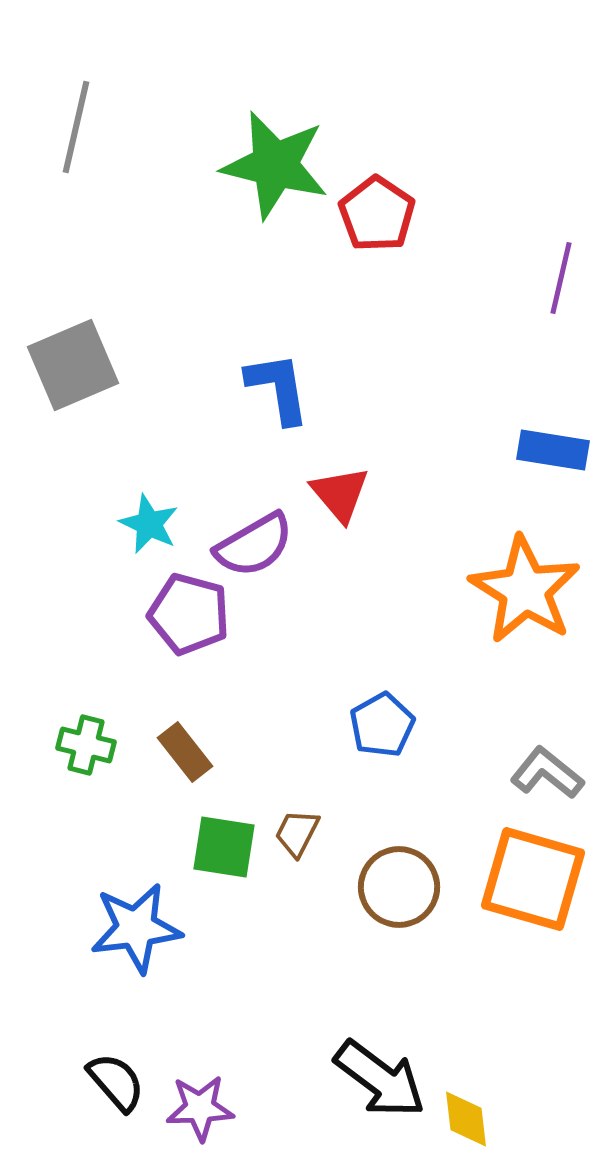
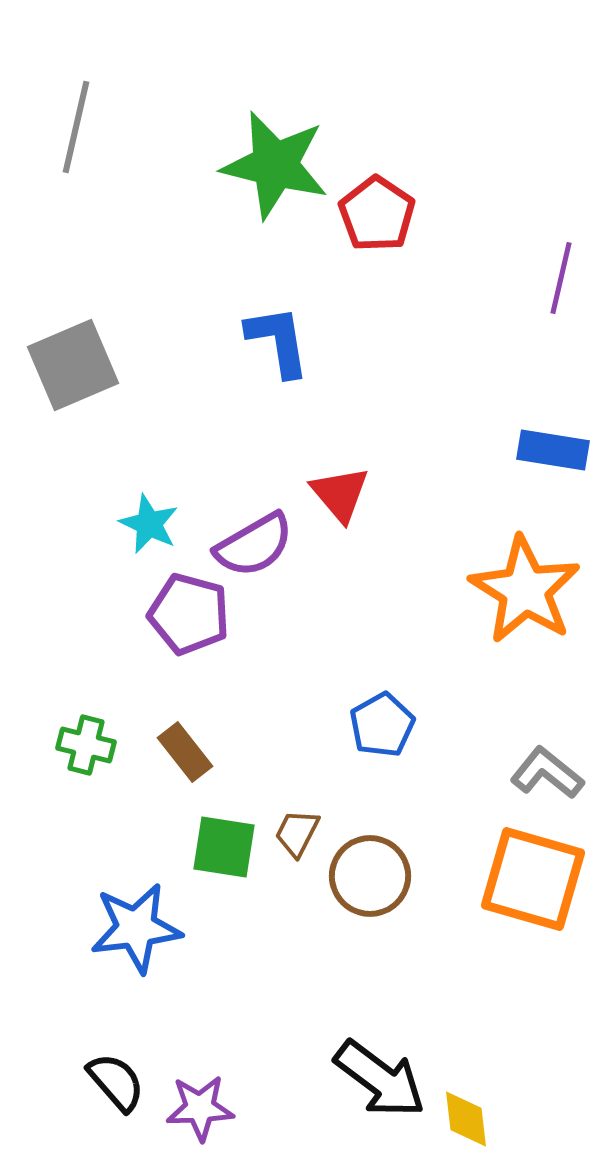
blue L-shape: moved 47 px up
brown circle: moved 29 px left, 11 px up
